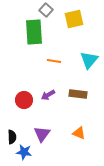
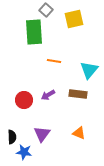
cyan triangle: moved 10 px down
